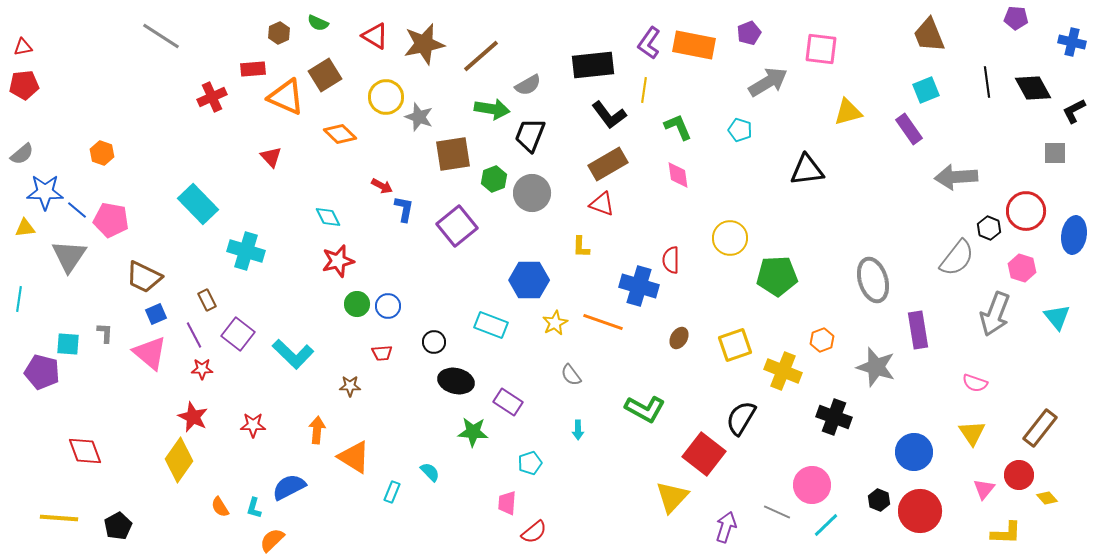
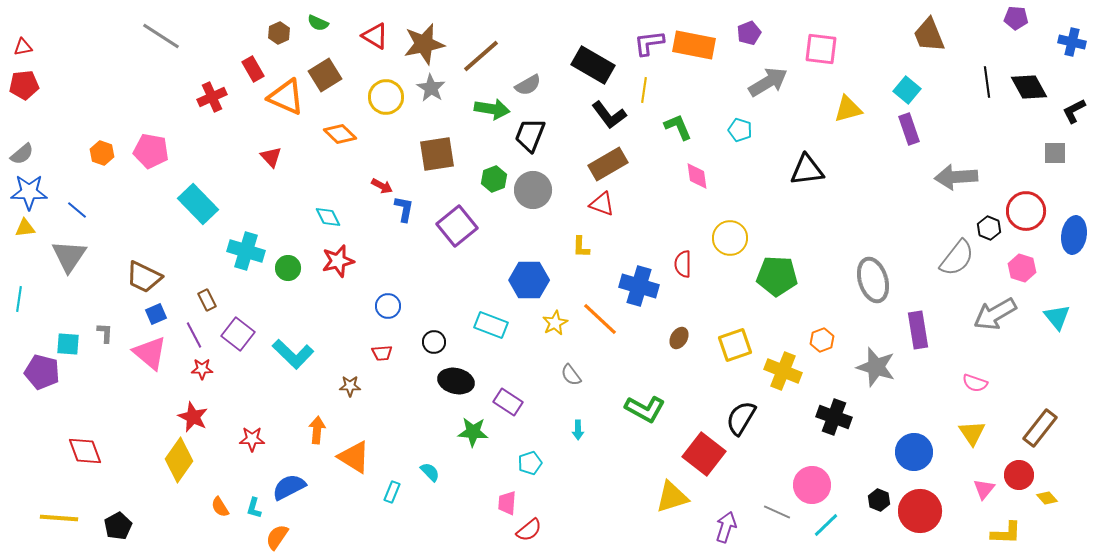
purple L-shape at (649, 43): rotated 48 degrees clockwise
black rectangle at (593, 65): rotated 36 degrees clockwise
red rectangle at (253, 69): rotated 65 degrees clockwise
black diamond at (1033, 88): moved 4 px left, 1 px up
cyan square at (926, 90): moved 19 px left; rotated 28 degrees counterclockwise
yellow triangle at (848, 112): moved 3 px up
gray star at (419, 117): moved 12 px right, 29 px up; rotated 12 degrees clockwise
purple rectangle at (909, 129): rotated 16 degrees clockwise
brown square at (453, 154): moved 16 px left
pink diamond at (678, 175): moved 19 px right, 1 px down
blue star at (45, 192): moved 16 px left
gray circle at (532, 193): moved 1 px right, 3 px up
pink pentagon at (111, 220): moved 40 px right, 69 px up
red semicircle at (671, 260): moved 12 px right, 4 px down
green pentagon at (777, 276): rotated 6 degrees clockwise
green circle at (357, 304): moved 69 px left, 36 px up
gray arrow at (995, 314): rotated 39 degrees clockwise
orange line at (603, 322): moved 3 px left, 3 px up; rotated 24 degrees clockwise
red star at (253, 425): moved 1 px left, 14 px down
yellow triangle at (672, 497): rotated 30 degrees clockwise
red semicircle at (534, 532): moved 5 px left, 2 px up
orange semicircle at (272, 540): moved 5 px right, 3 px up; rotated 12 degrees counterclockwise
